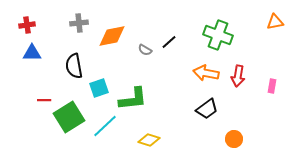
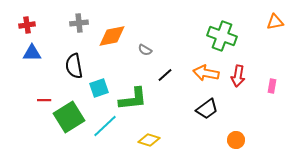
green cross: moved 4 px right, 1 px down
black line: moved 4 px left, 33 px down
orange circle: moved 2 px right, 1 px down
